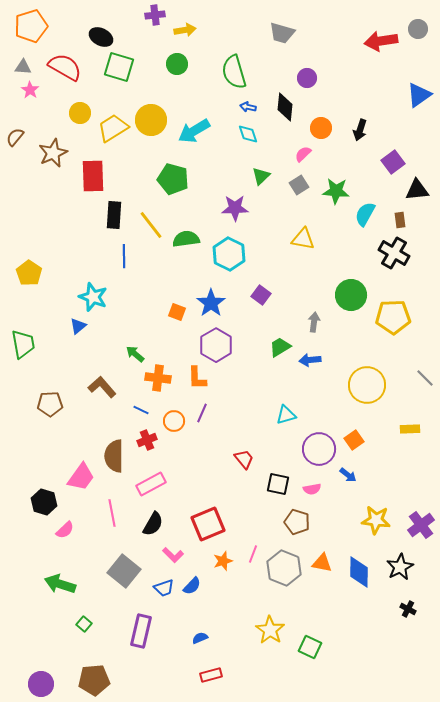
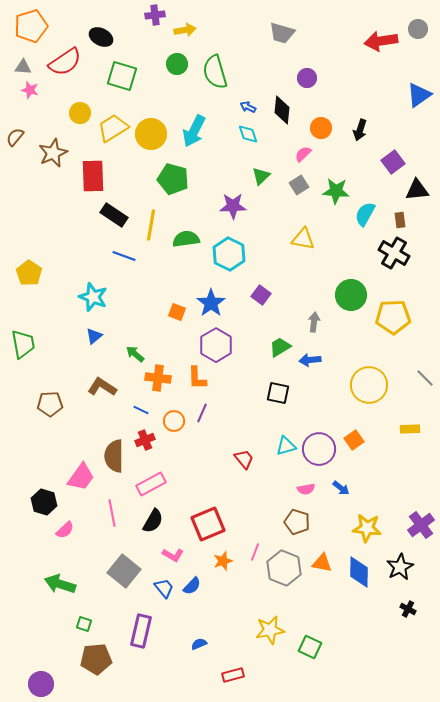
red semicircle at (65, 67): moved 5 px up; rotated 116 degrees clockwise
green square at (119, 67): moved 3 px right, 9 px down
green semicircle at (234, 72): moved 19 px left
pink star at (30, 90): rotated 18 degrees counterclockwise
blue arrow at (248, 107): rotated 14 degrees clockwise
black diamond at (285, 107): moved 3 px left, 3 px down
yellow circle at (151, 120): moved 14 px down
cyan arrow at (194, 131): rotated 32 degrees counterclockwise
purple star at (235, 208): moved 2 px left, 2 px up
black rectangle at (114, 215): rotated 60 degrees counterclockwise
yellow line at (151, 225): rotated 48 degrees clockwise
blue line at (124, 256): rotated 70 degrees counterclockwise
blue triangle at (78, 326): moved 16 px right, 10 px down
yellow circle at (367, 385): moved 2 px right
brown L-shape at (102, 387): rotated 16 degrees counterclockwise
cyan triangle at (286, 415): moved 31 px down
red cross at (147, 440): moved 2 px left
blue arrow at (348, 475): moved 7 px left, 13 px down
black square at (278, 484): moved 91 px up
pink semicircle at (312, 489): moved 6 px left
yellow star at (376, 520): moved 9 px left, 8 px down
black semicircle at (153, 524): moved 3 px up
pink line at (253, 554): moved 2 px right, 2 px up
pink L-shape at (173, 555): rotated 15 degrees counterclockwise
blue trapezoid at (164, 588): rotated 110 degrees counterclockwise
green square at (84, 624): rotated 21 degrees counterclockwise
yellow star at (270, 630): rotated 28 degrees clockwise
blue semicircle at (200, 638): moved 1 px left, 6 px down
red rectangle at (211, 675): moved 22 px right
brown pentagon at (94, 680): moved 2 px right, 21 px up
